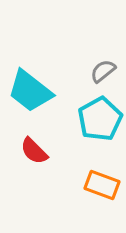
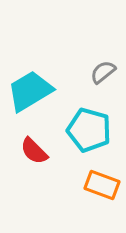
gray semicircle: moved 1 px down
cyan trapezoid: rotated 111 degrees clockwise
cyan pentagon: moved 11 px left, 11 px down; rotated 27 degrees counterclockwise
